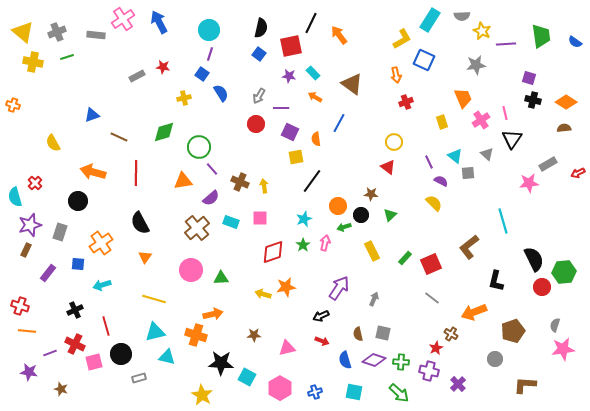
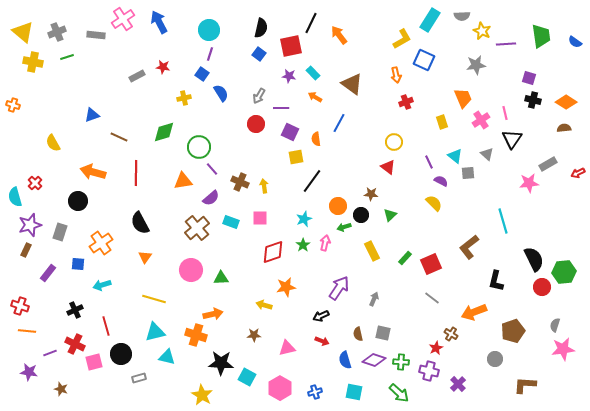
yellow arrow at (263, 294): moved 1 px right, 11 px down
